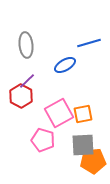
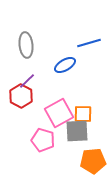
orange square: rotated 12 degrees clockwise
gray square: moved 6 px left, 14 px up
